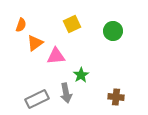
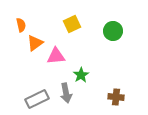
orange semicircle: rotated 32 degrees counterclockwise
